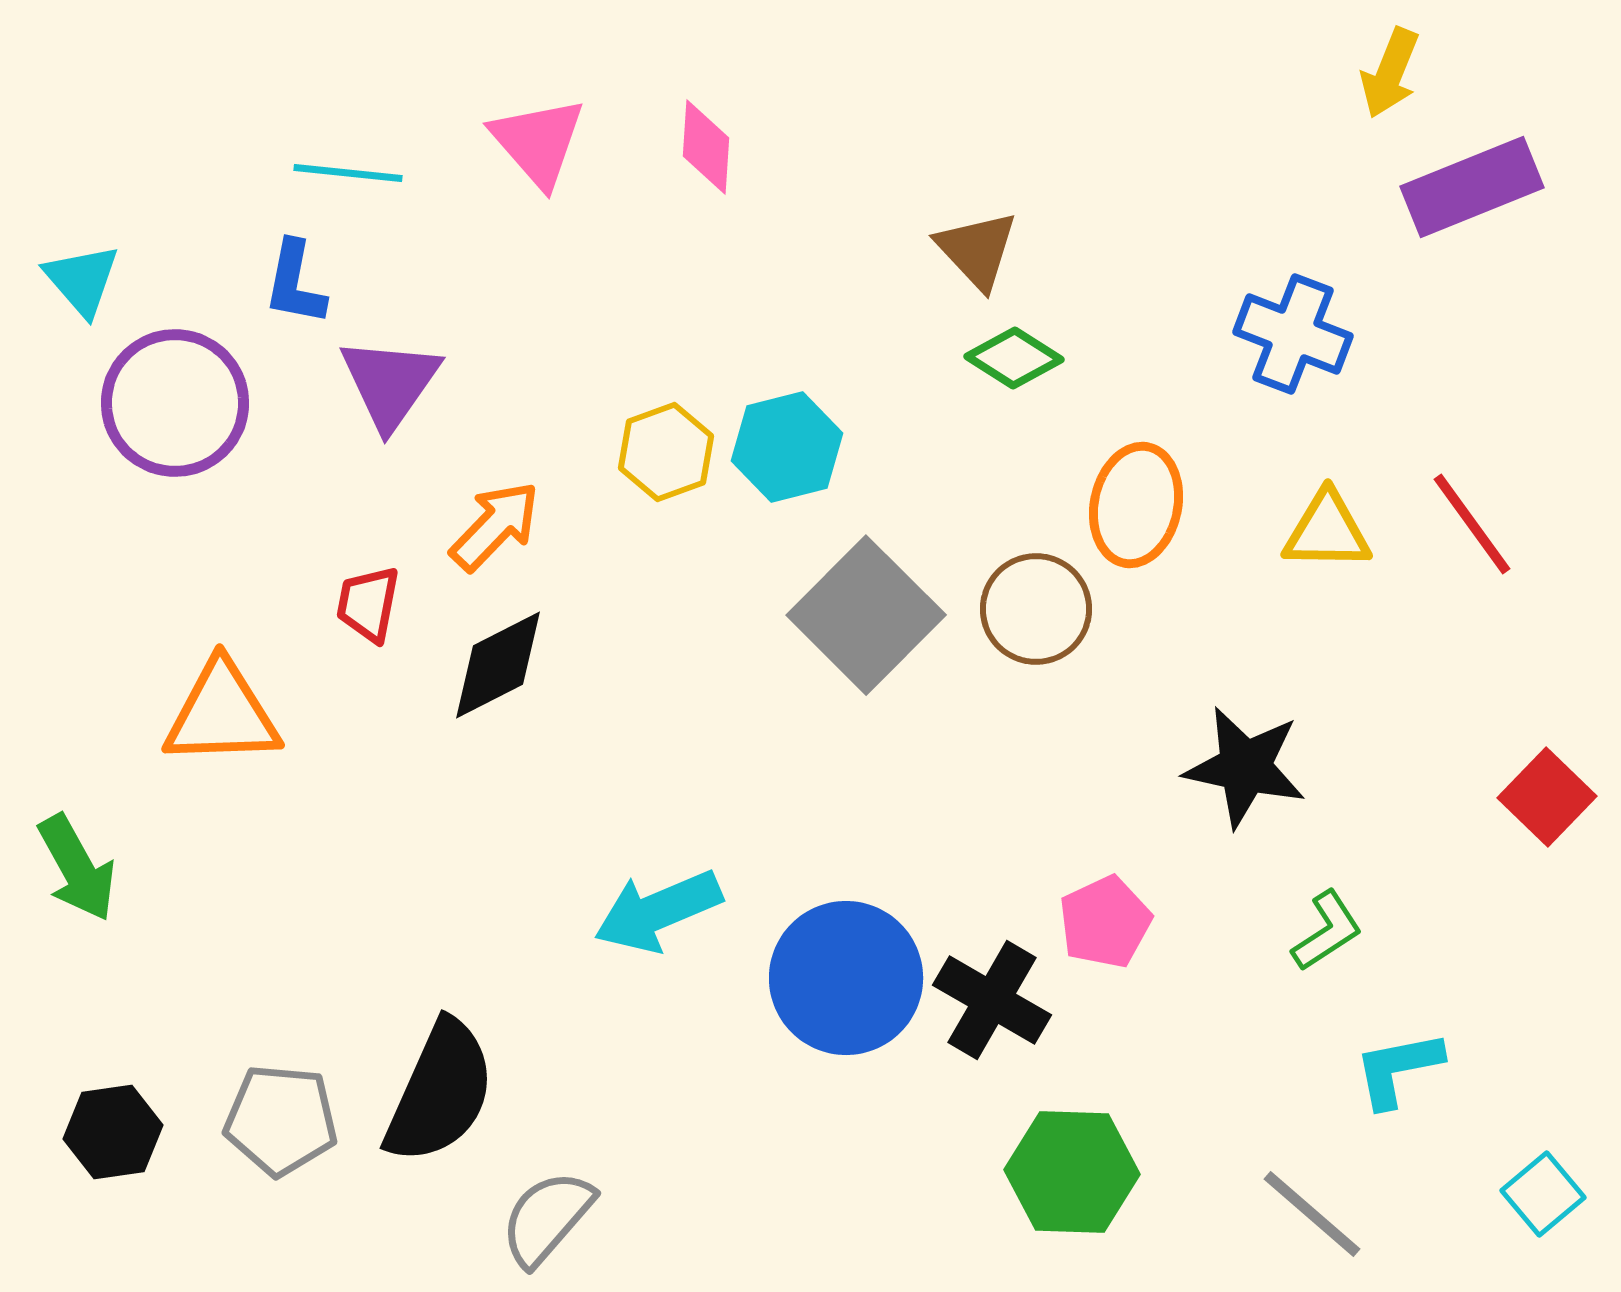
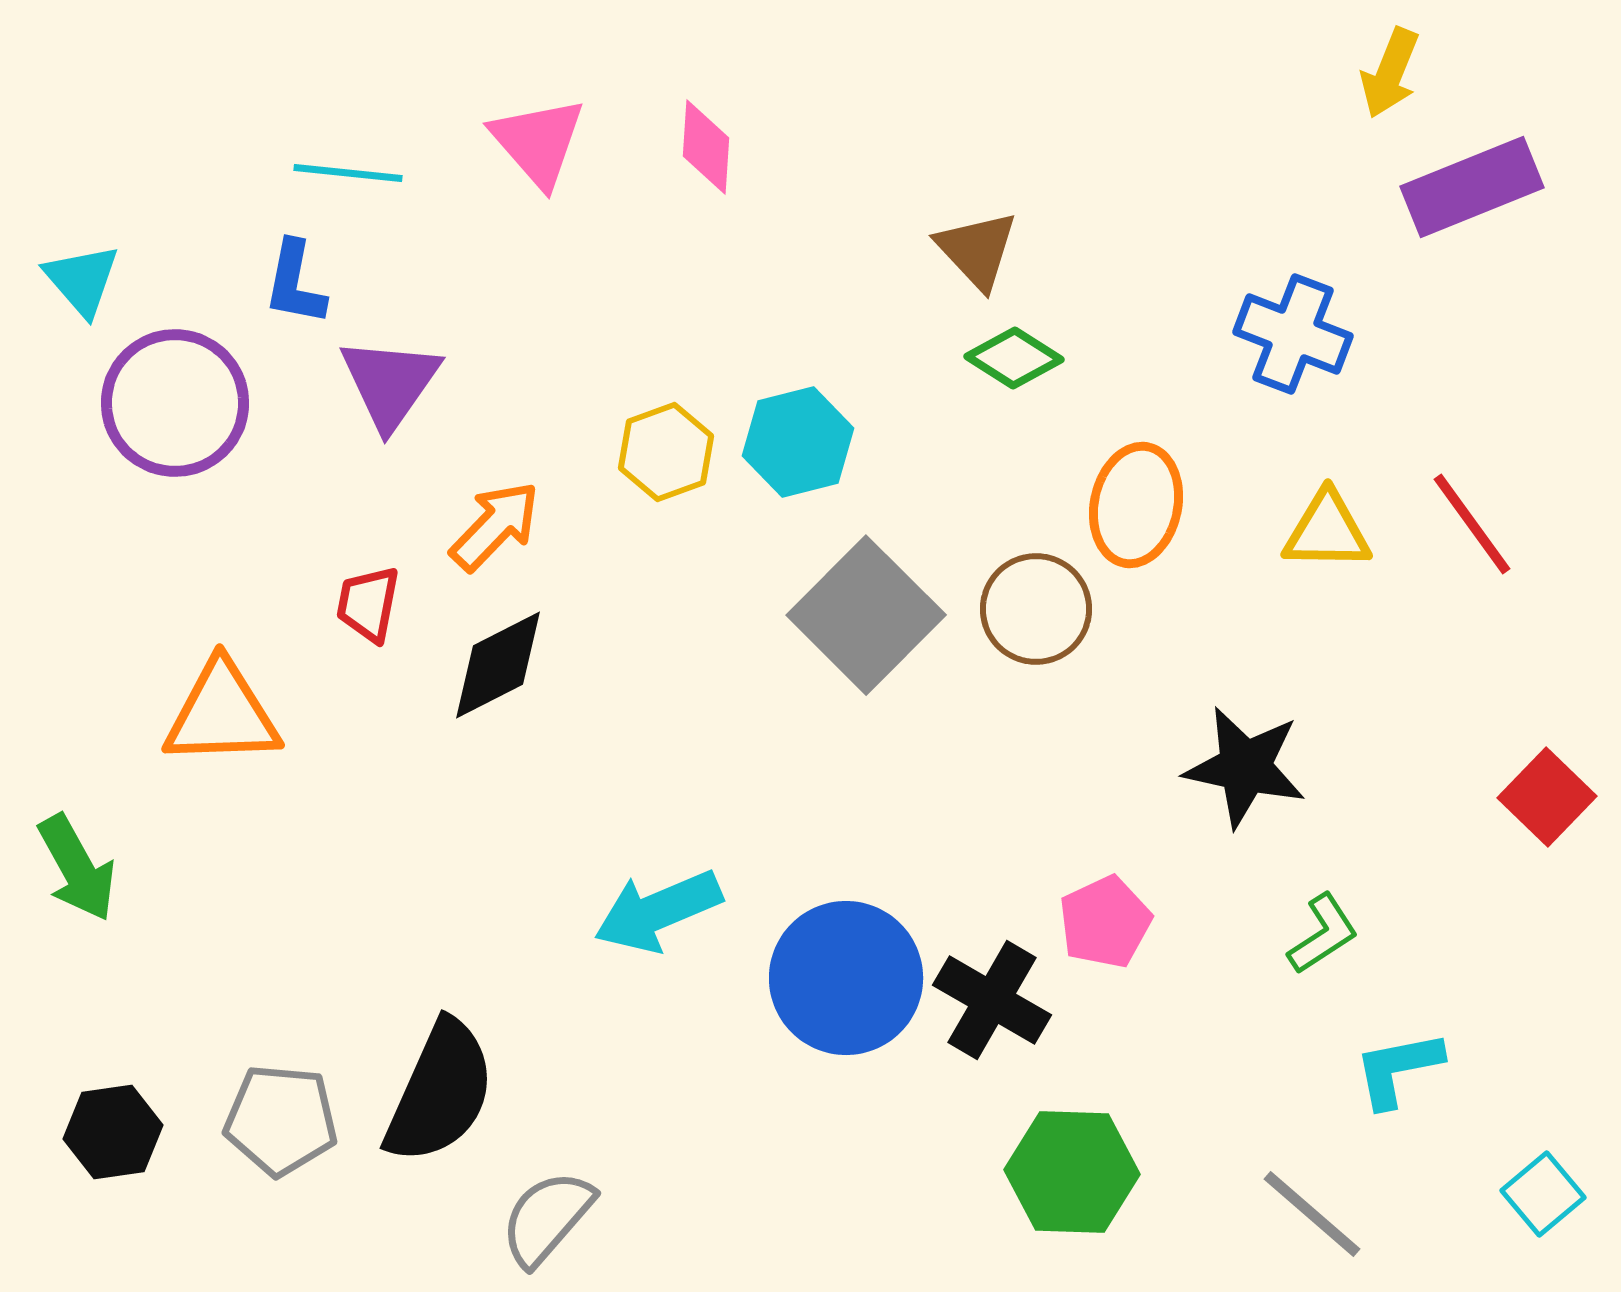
cyan hexagon: moved 11 px right, 5 px up
green L-shape: moved 4 px left, 3 px down
